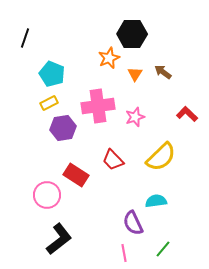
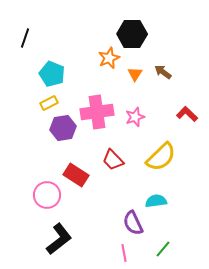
pink cross: moved 1 px left, 6 px down
